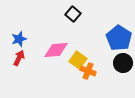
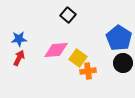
black square: moved 5 px left, 1 px down
blue star: rotated 14 degrees clockwise
yellow square: moved 2 px up
orange cross: rotated 28 degrees counterclockwise
